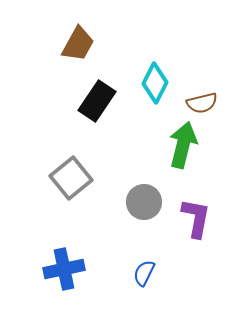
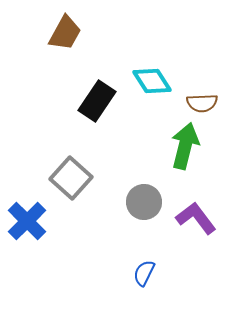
brown trapezoid: moved 13 px left, 11 px up
cyan diamond: moved 3 px left, 2 px up; rotated 60 degrees counterclockwise
brown semicircle: rotated 12 degrees clockwise
green arrow: moved 2 px right, 1 px down
gray square: rotated 9 degrees counterclockwise
purple L-shape: rotated 48 degrees counterclockwise
blue cross: moved 37 px left, 48 px up; rotated 33 degrees counterclockwise
